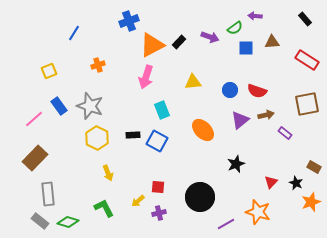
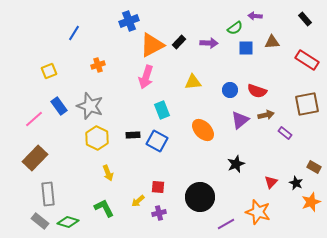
purple arrow at (210, 37): moved 1 px left, 6 px down; rotated 18 degrees counterclockwise
